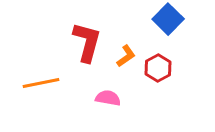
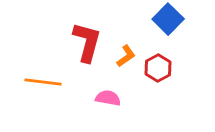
orange line: moved 2 px right, 1 px up; rotated 18 degrees clockwise
